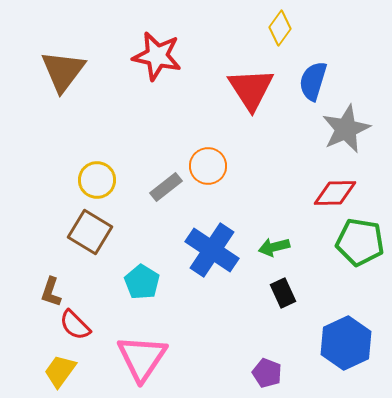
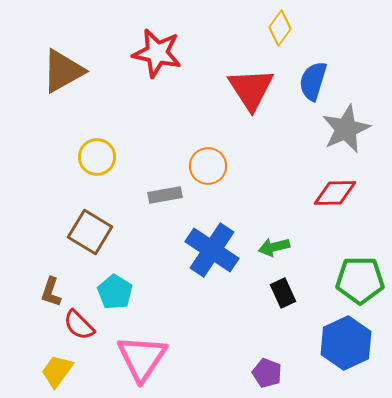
red star: moved 3 px up
brown triangle: rotated 24 degrees clockwise
yellow circle: moved 23 px up
gray rectangle: moved 1 px left, 8 px down; rotated 28 degrees clockwise
green pentagon: moved 38 px down; rotated 9 degrees counterclockwise
cyan pentagon: moved 27 px left, 10 px down
red semicircle: moved 4 px right
yellow trapezoid: moved 3 px left
